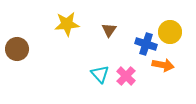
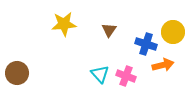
yellow star: moved 3 px left
yellow circle: moved 3 px right
brown circle: moved 24 px down
orange arrow: rotated 25 degrees counterclockwise
pink cross: rotated 24 degrees counterclockwise
